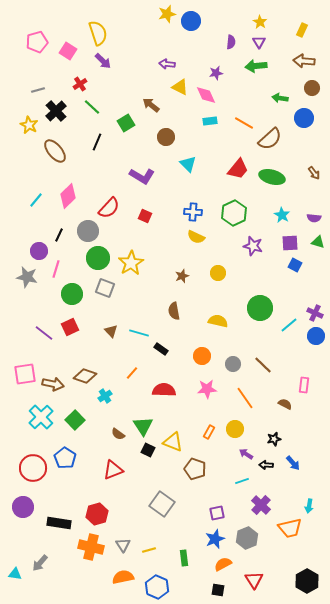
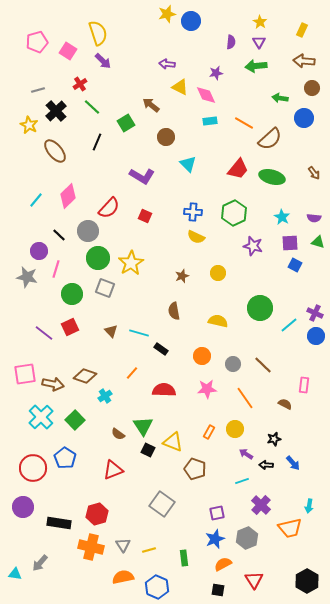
cyan star at (282, 215): moved 2 px down
black line at (59, 235): rotated 72 degrees counterclockwise
